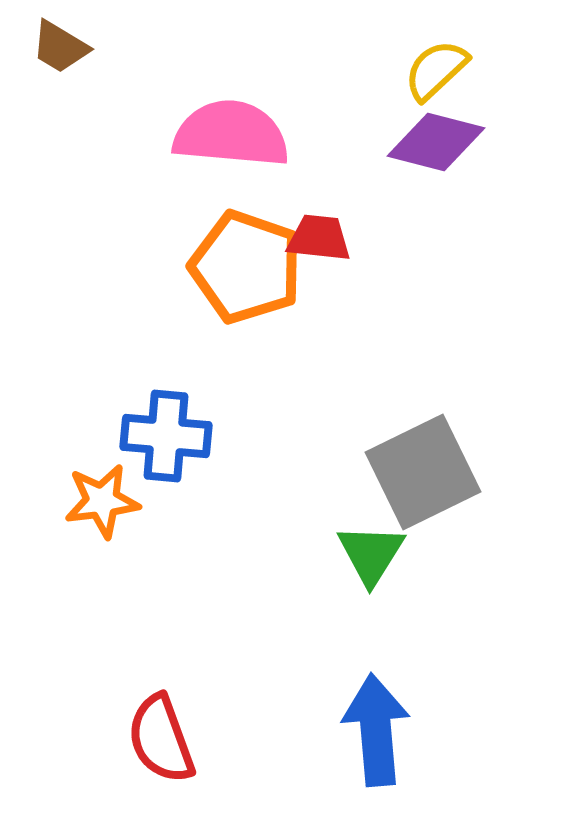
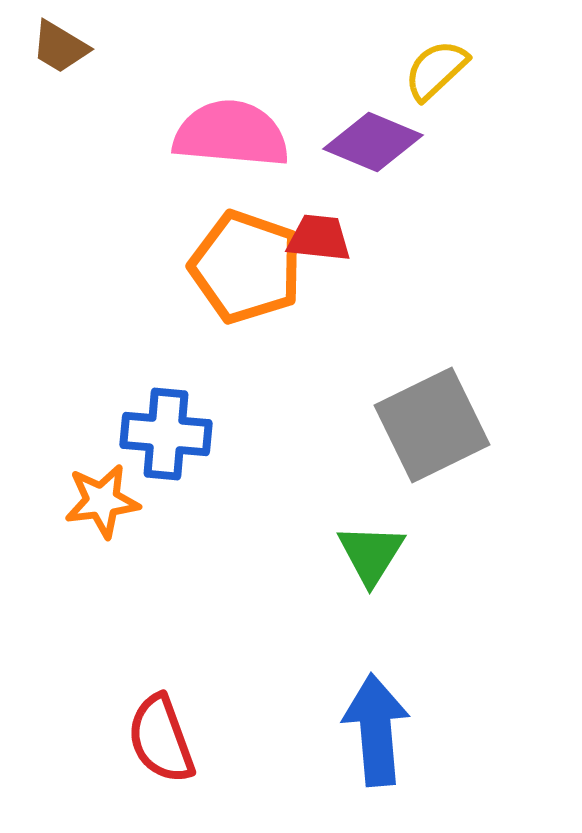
purple diamond: moved 63 px left; rotated 8 degrees clockwise
blue cross: moved 2 px up
gray square: moved 9 px right, 47 px up
